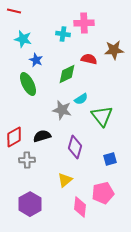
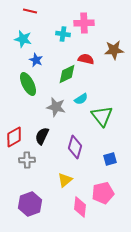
red line: moved 16 px right
red semicircle: moved 3 px left
gray star: moved 6 px left, 3 px up
black semicircle: rotated 48 degrees counterclockwise
purple hexagon: rotated 10 degrees clockwise
